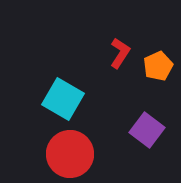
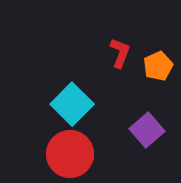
red L-shape: rotated 12 degrees counterclockwise
cyan square: moved 9 px right, 5 px down; rotated 15 degrees clockwise
purple square: rotated 12 degrees clockwise
